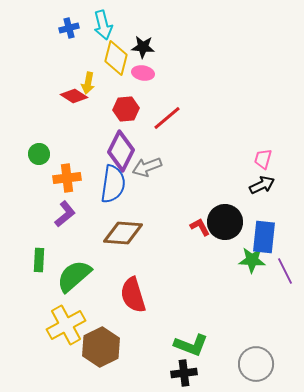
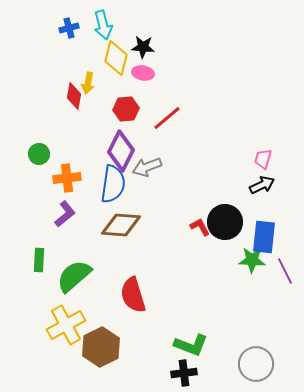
red diamond: rotated 68 degrees clockwise
brown diamond: moved 2 px left, 8 px up
